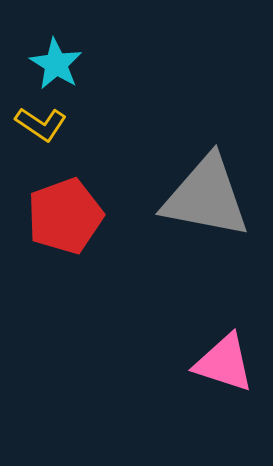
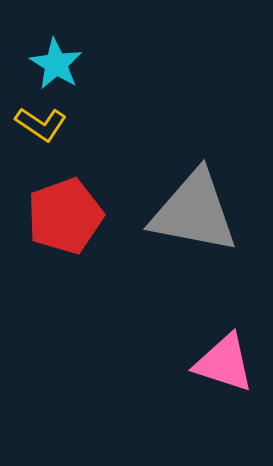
gray triangle: moved 12 px left, 15 px down
